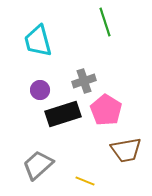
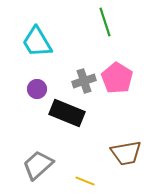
cyan trapezoid: moved 1 px left, 1 px down; rotated 16 degrees counterclockwise
purple circle: moved 3 px left, 1 px up
pink pentagon: moved 11 px right, 32 px up
black rectangle: moved 4 px right, 1 px up; rotated 40 degrees clockwise
brown trapezoid: moved 3 px down
